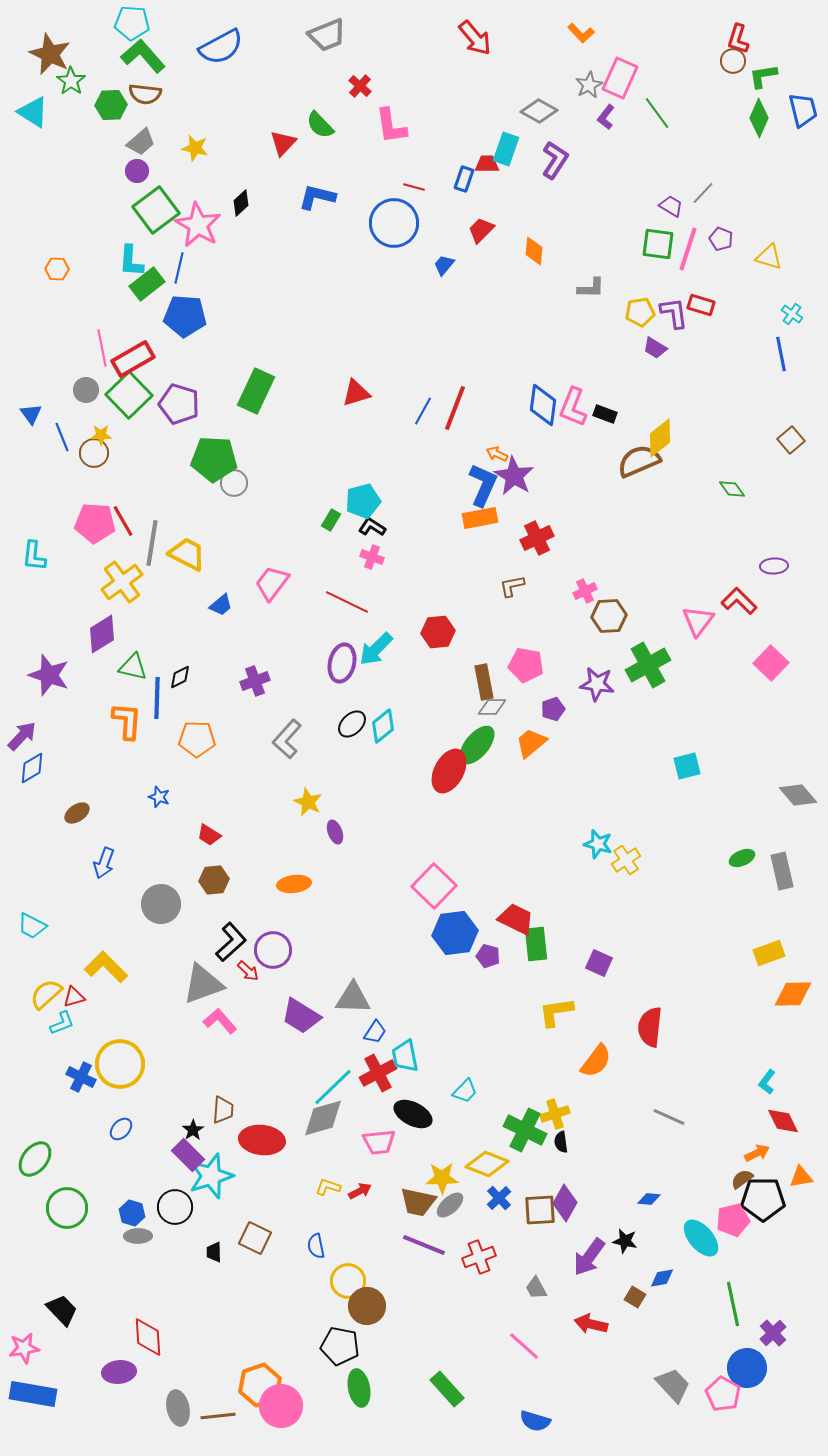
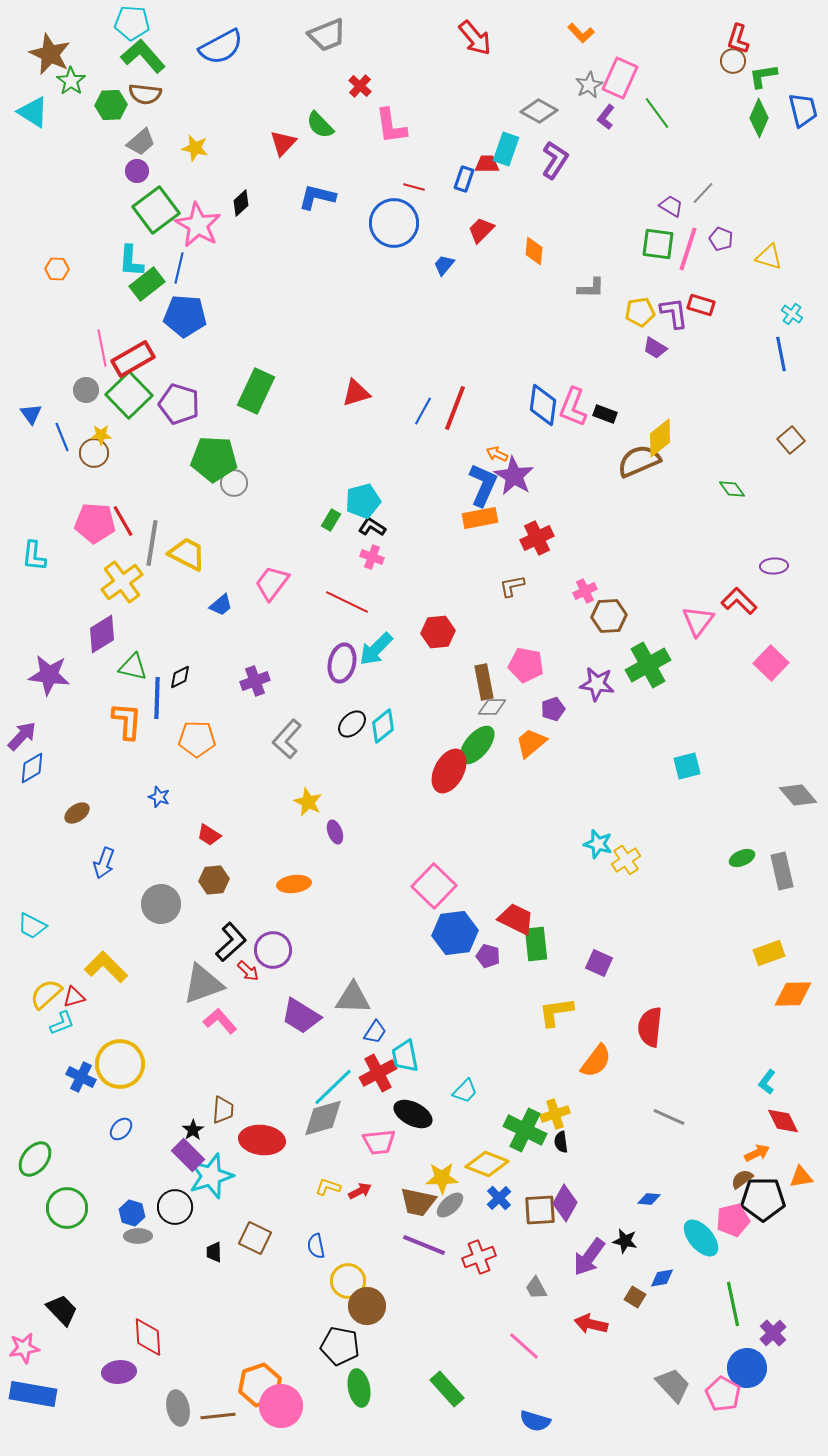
purple star at (49, 675): rotated 12 degrees counterclockwise
